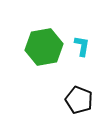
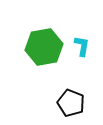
black pentagon: moved 8 px left, 3 px down
